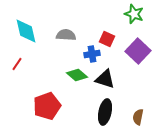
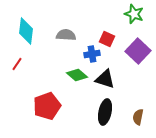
cyan diamond: rotated 20 degrees clockwise
